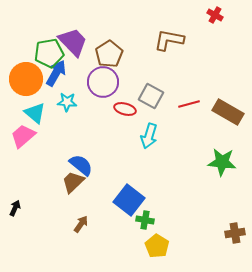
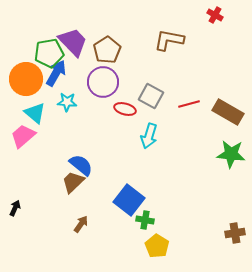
brown pentagon: moved 2 px left, 4 px up
green star: moved 9 px right, 8 px up
